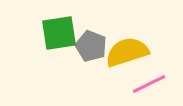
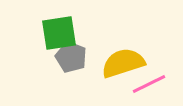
gray pentagon: moved 20 px left, 11 px down
yellow semicircle: moved 4 px left, 11 px down
